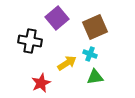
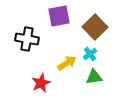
purple square: moved 2 px right, 2 px up; rotated 30 degrees clockwise
brown square: rotated 20 degrees counterclockwise
black cross: moved 3 px left, 2 px up
cyan cross: rotated 32 degrees clockwise
green triangle: moved 1 px left
